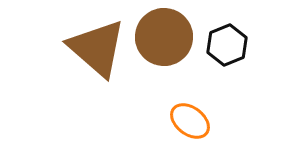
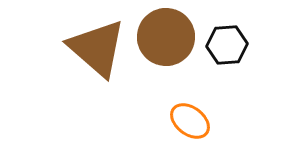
brown circle: moved 2 px right
black hexagon: rotated 18 degrees clockwise
